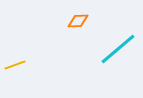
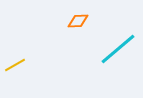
yellow line: rotated 10 degrees counterclockwise
